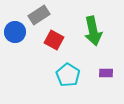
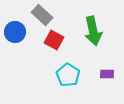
gray rectangle: moved 3 px right; rotated 75 degrees clockwise
purple rectangle: moved 1 px right, 1 px down
